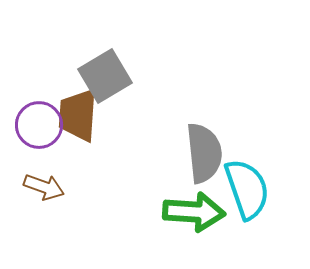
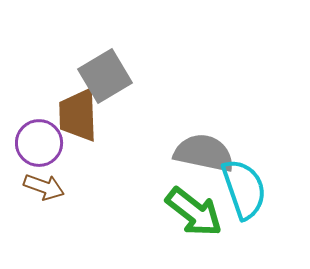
brown trapezoid: rotated 6 degrees counterclockwise
purple circle: moved 18 px down
gray semicircle: rotated 72 degrees counterclockwise
cyan semicircle: moved 3 px left
green arrow: rotated 34 degrees clockwise
